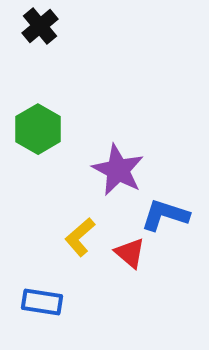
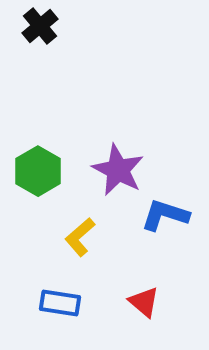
green hexagon: moved 42 px down
red triangle: moved 14 px right, 49 px down
blue rectangle: moved 18 px right, 1 px down
